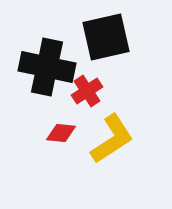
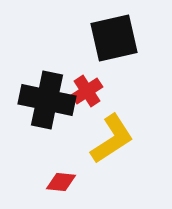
black square: moved 8 px right, 1 px down
black cross: moved 33 px down
red diamond: moved 49 px down
